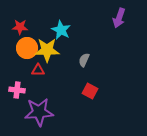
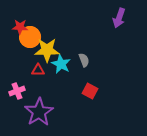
cyan star: moved 34 px down
orange circle: moved 3 px right, 11 px up
gray semicircle: rotated 136 degrees clockwise
pink cross: moved 1 px down; rotated 28 degrees counterclockwise
purple star: rotated 28 degrees counterclockwise
